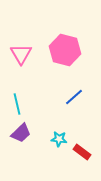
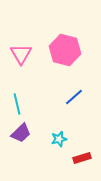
cyan star: rotated 21 degrees counterclockwise
red rectangle: moved 6 px down; rotated 54 degrees counterclockwise
